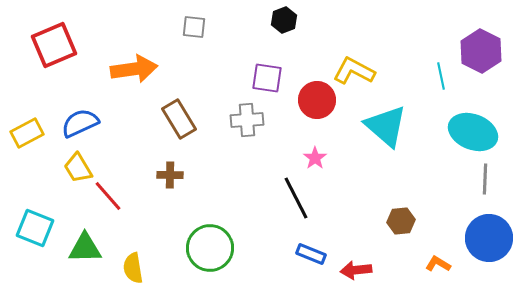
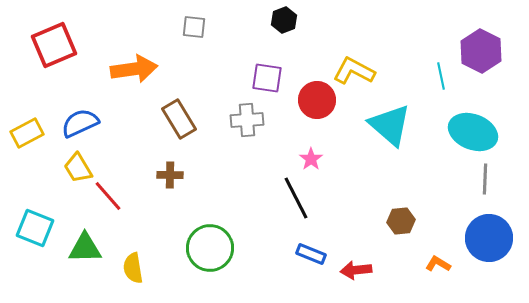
cyan triangle: moved 4 px right, 1 px up
pink star: moved 4 px left, 1 px down
